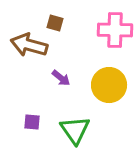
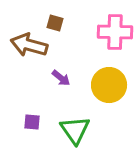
pink cross: moved 2 px down
